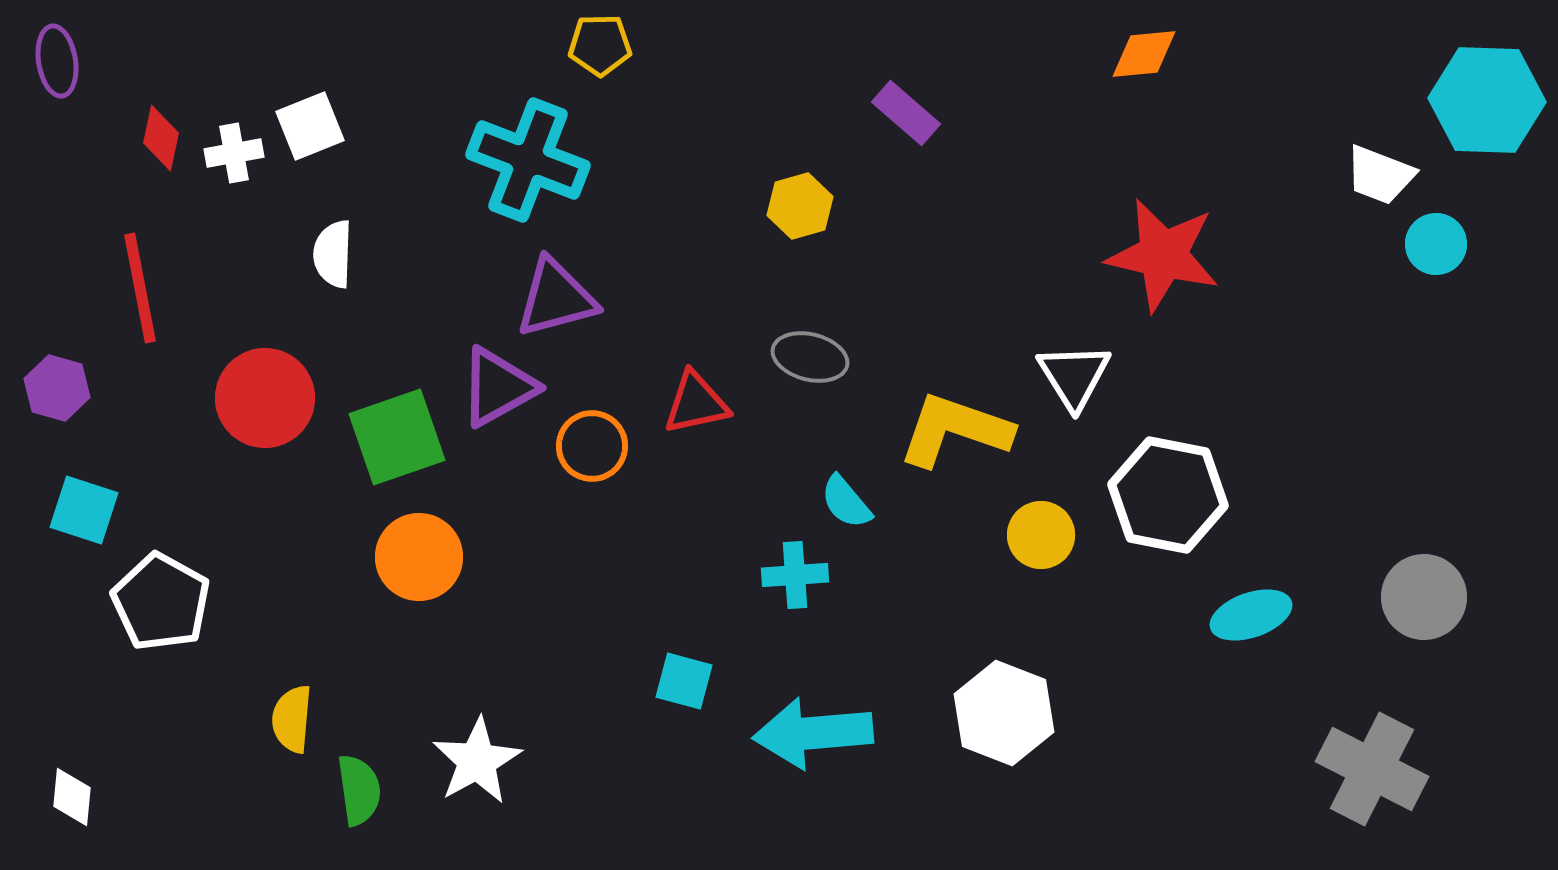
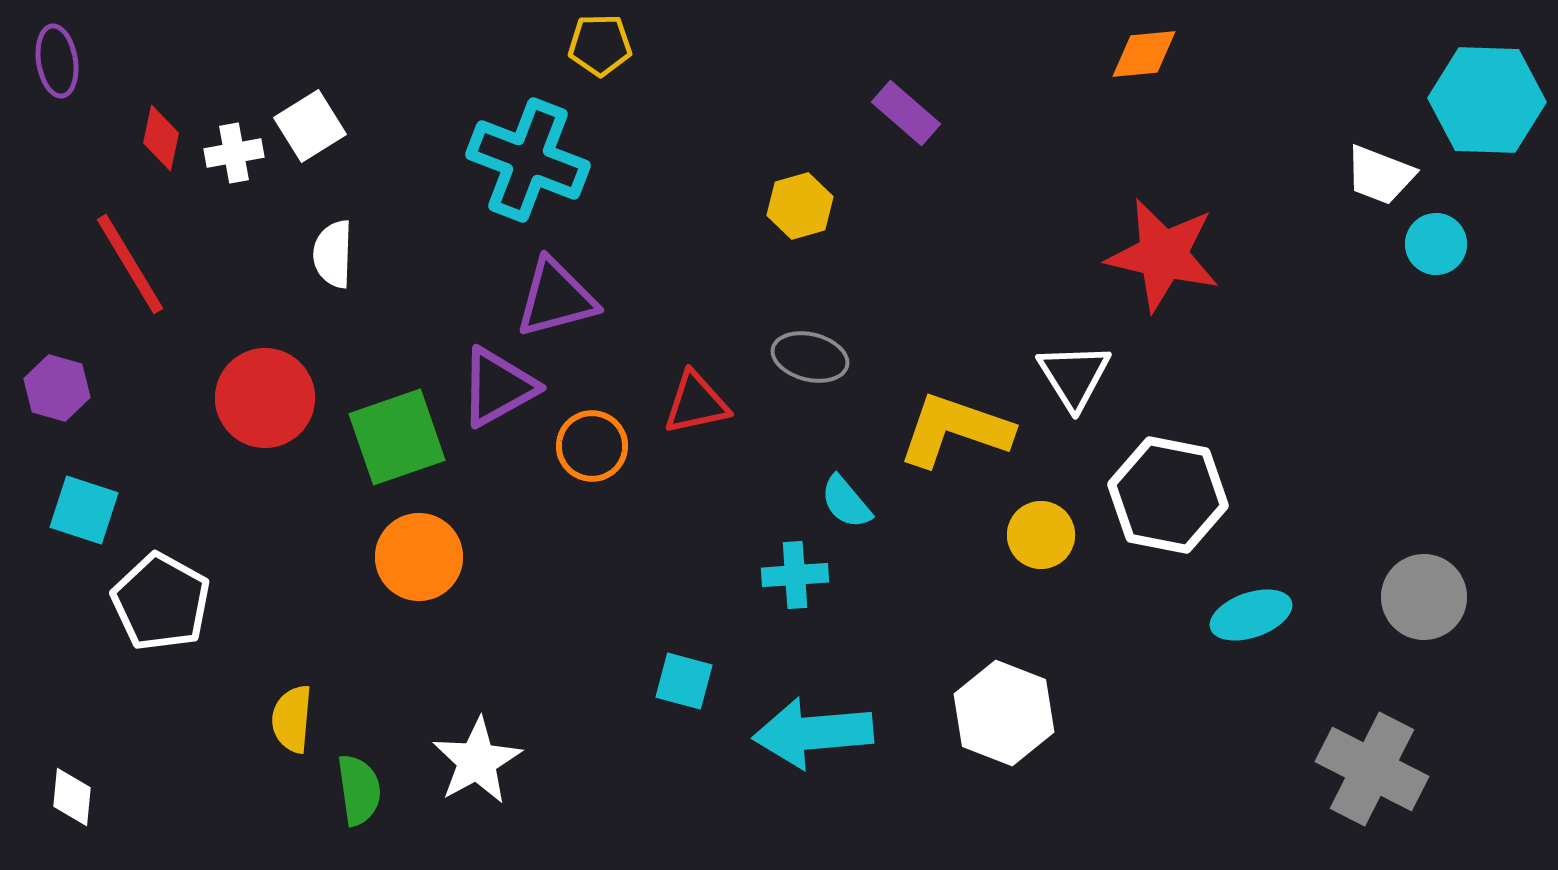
white square at (310, 126): rotated 10 degrees counterclockwise
red line at (140, 288): moved 10 px left, 24 px up; rotated 20 degrees counterclockwise
